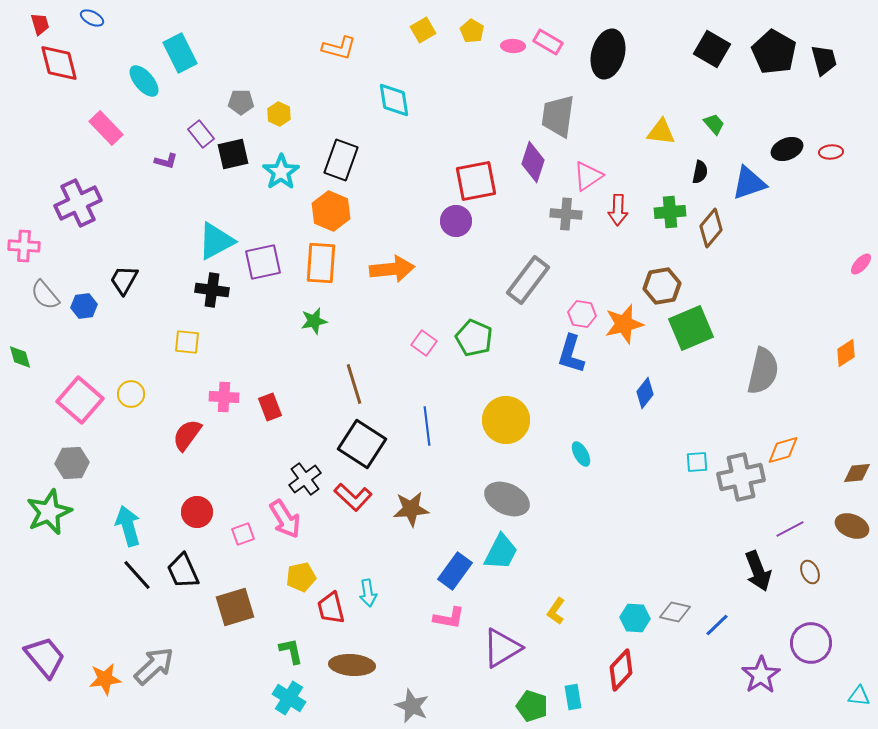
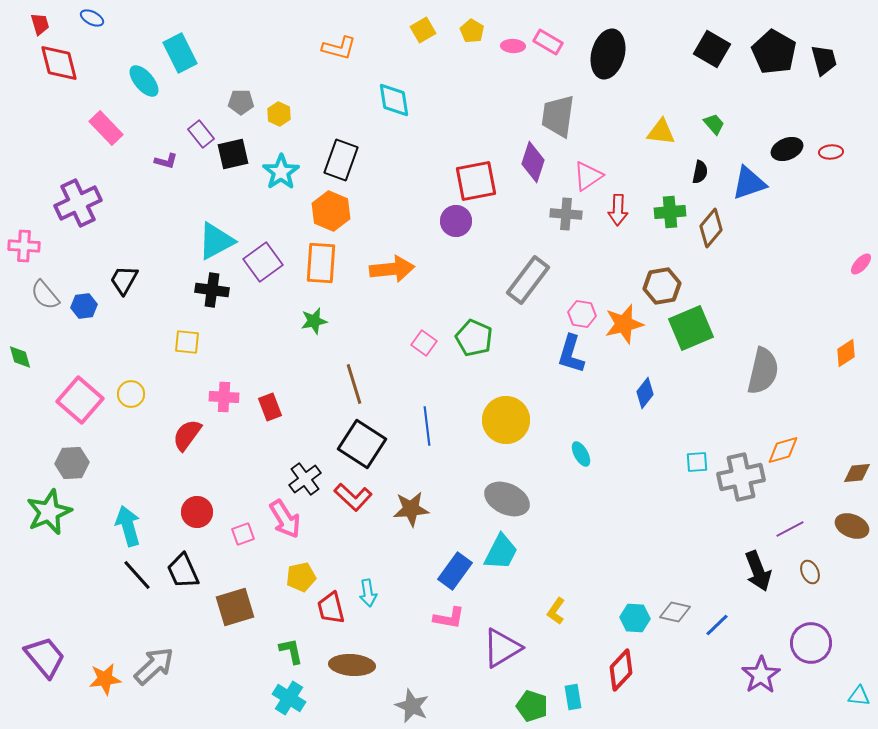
purple square at (263, 262): rotated 24 degrees counterclockwise
